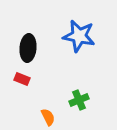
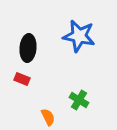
green cross: rotated 36 degrees counterclockwise
